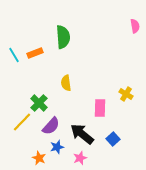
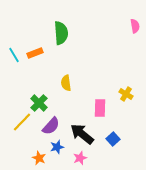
green semicircle: moved 2 px left, 4 px up
